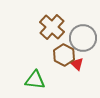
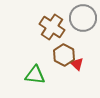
brown cross: rotated 10 degrees counterclockwise
gray circle: moved 20 px up
green triangle: moved 5 px up
